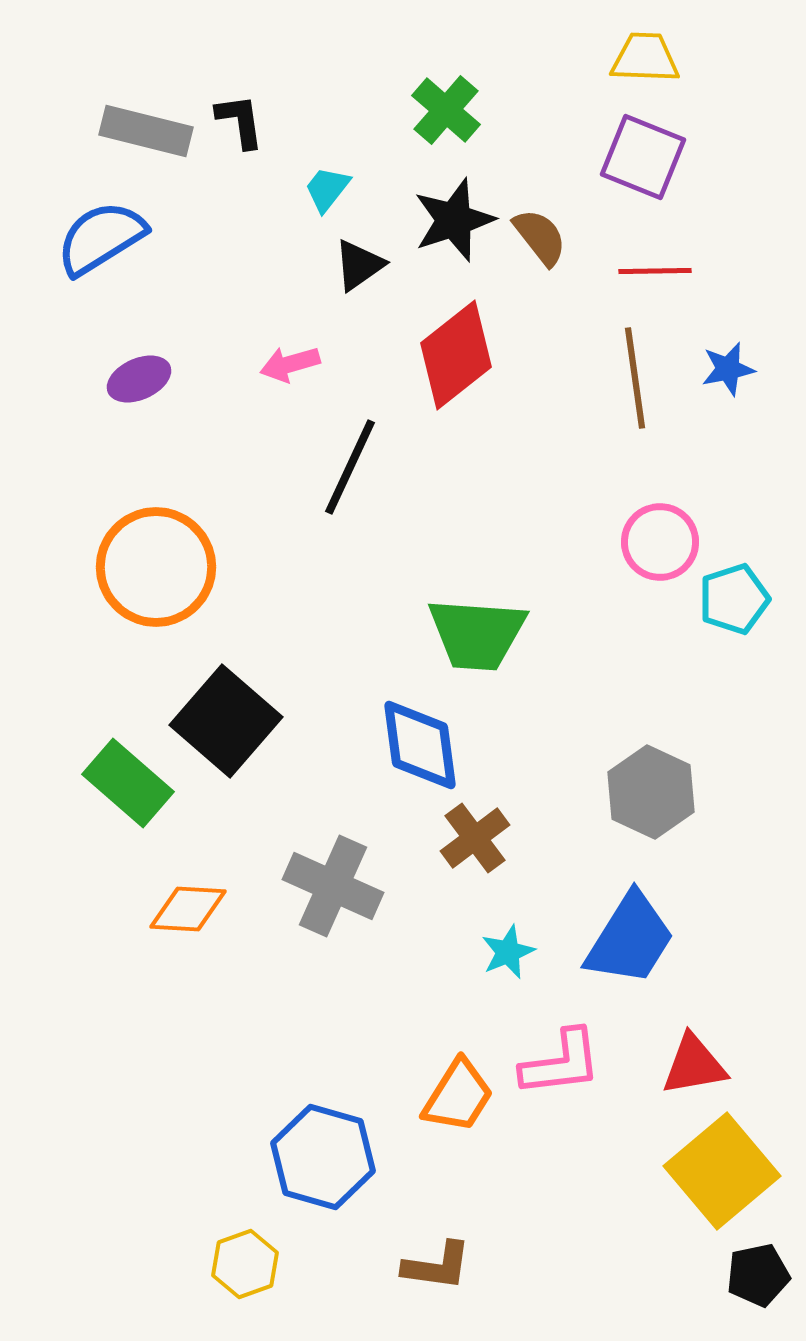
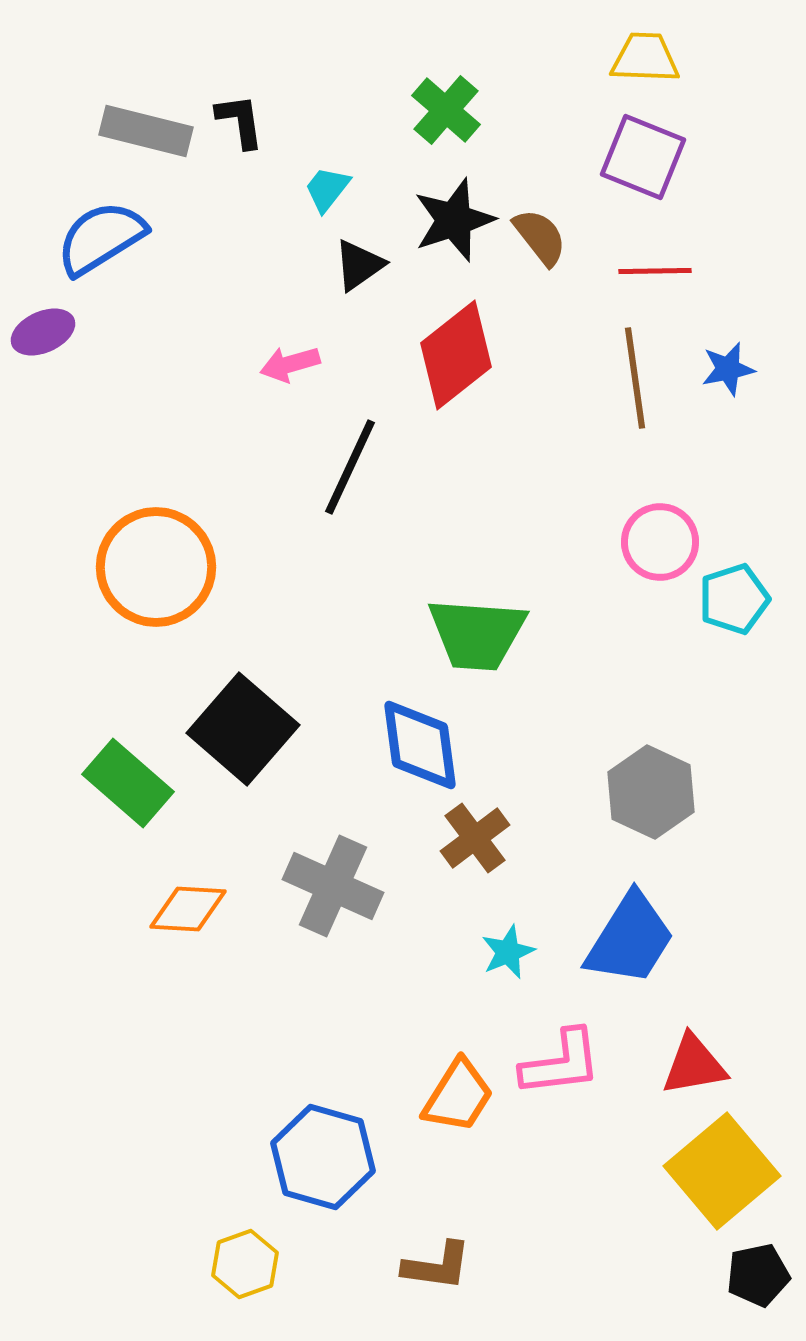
purple ellipse: moved 96 px left, 47 px up
black square: moved 17 px right, 8 px down
